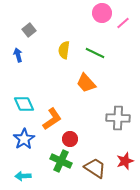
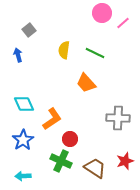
blue star: moved 1 px left, 1 px down
